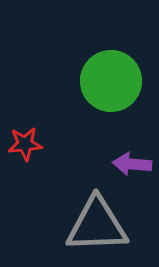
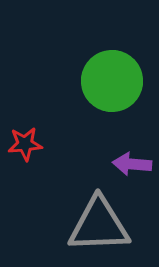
green circle: moved 1 px right
gray triangle: moved 2 px right
